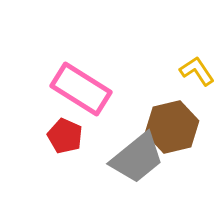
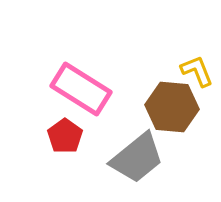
yellow L-shape: rotated 12 degrees clockwise
brown hexagon: moved 20 px up; rotated 18 degrees clockwise
red pentagon: rotated 12 degrees clockwise
